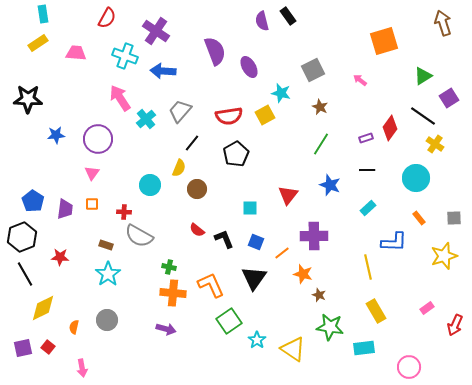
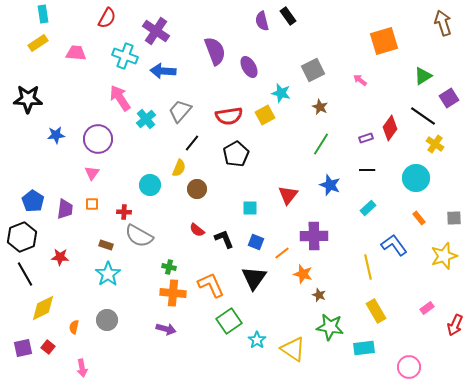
blue L-shape at (394, 242): moved 3 px down; rotated 128 degrees counterclockwise
